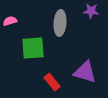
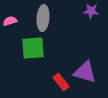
gray ellipse: moved 17 px left, 5 px up
red rectangle: moved 9 px right
